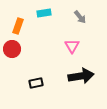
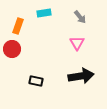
pink triangle: moved 5 px right, 3 px up
black rectangle: moved 2 px up; rotated 24 degrees clockwise
